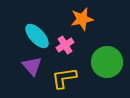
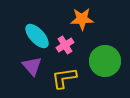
orange star: rotated 10 degrees clockwise
green circle: moved 2 px left, 1 px up
